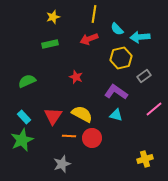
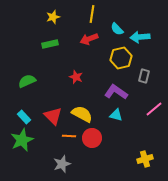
yellow line: moved 2 px left
gray rectangle: rotated 40 degrees counterclockwise
red triangle: rotated 18 degrees counterclockwise
